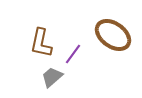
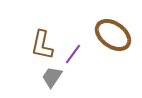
brown L-shape: moved 1 px right, 2 px down
gray trapezoid: rotated 15 degrees counterclockwise
